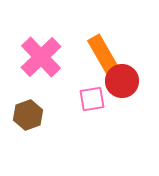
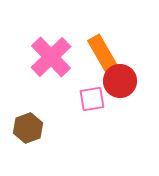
pink cross: moved 10 px right
red circle: moved 2 px left
brown hexagon: moved 13 px down
